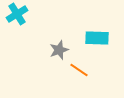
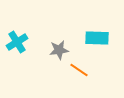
cyan cross: moved 28 px down
gray star: rotated 12 degrees clockwise
